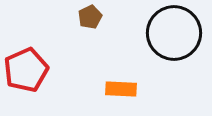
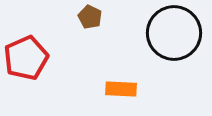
brown pentagon: rotated 20 degrees counterclockwise
red pentagon: moved 12 px up
